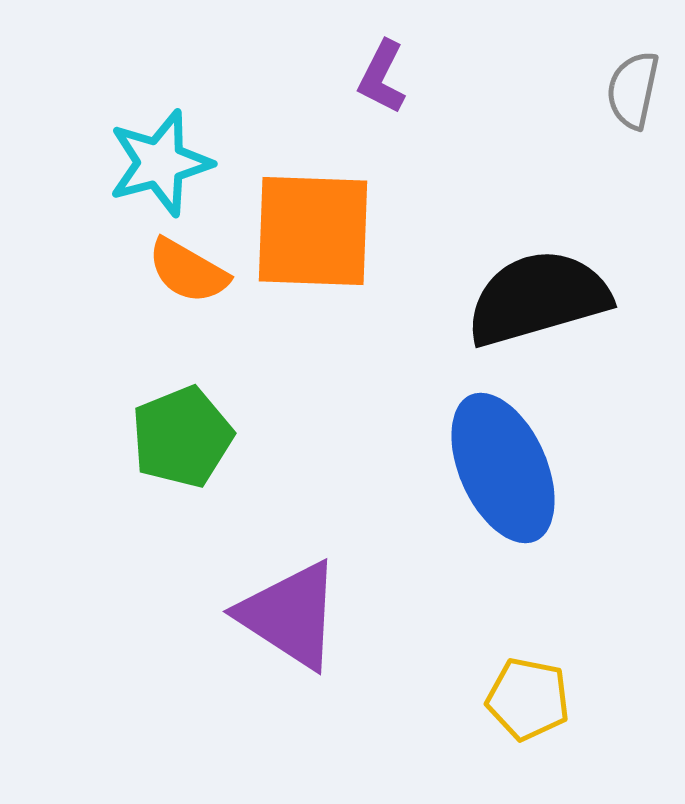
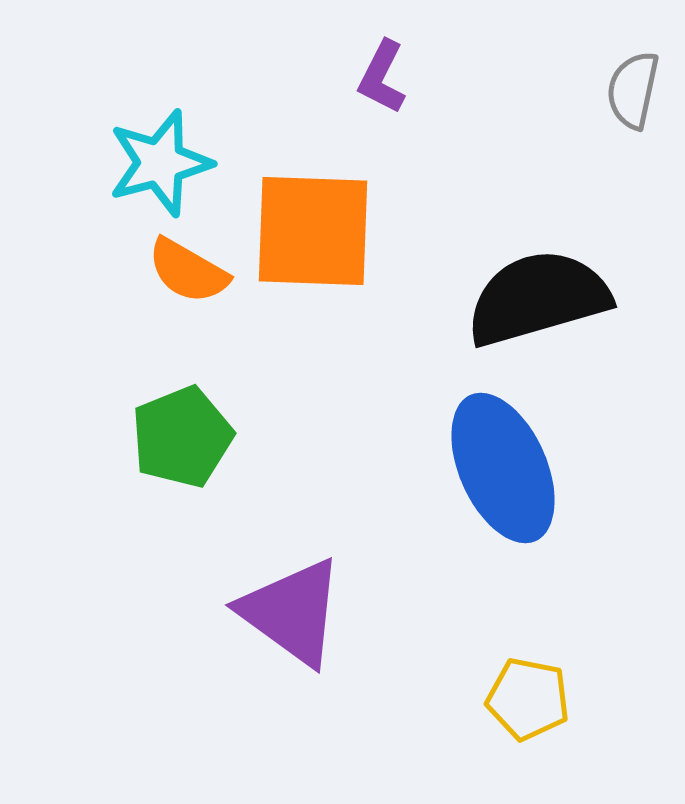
purple triangle: moved 2 px right, 3 px up; rotated 3 degrees clockwise
